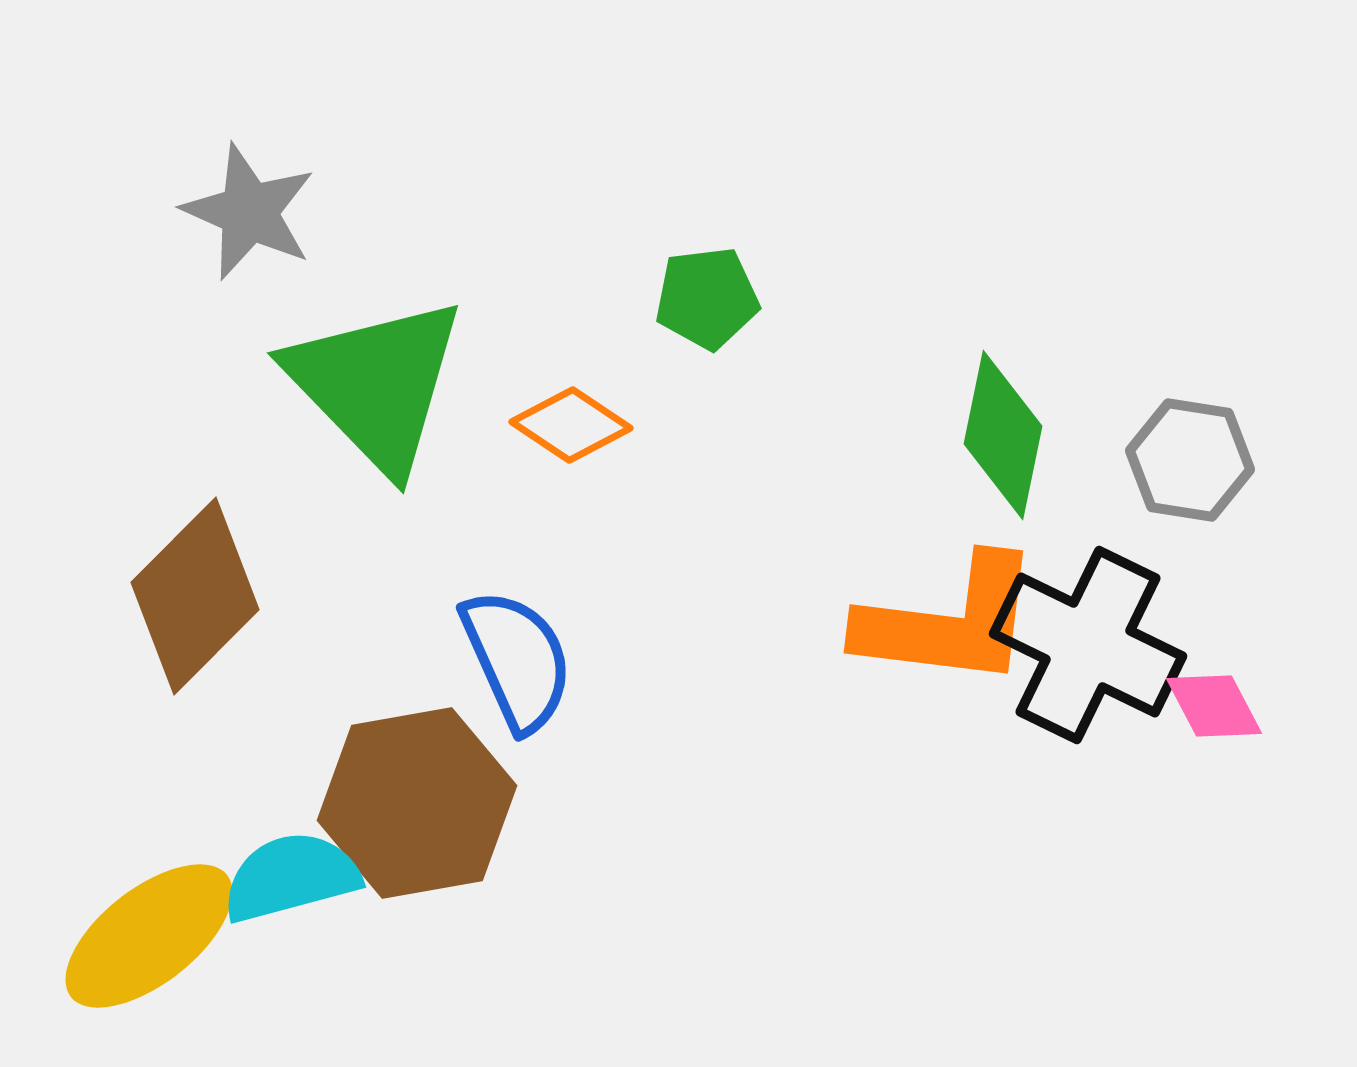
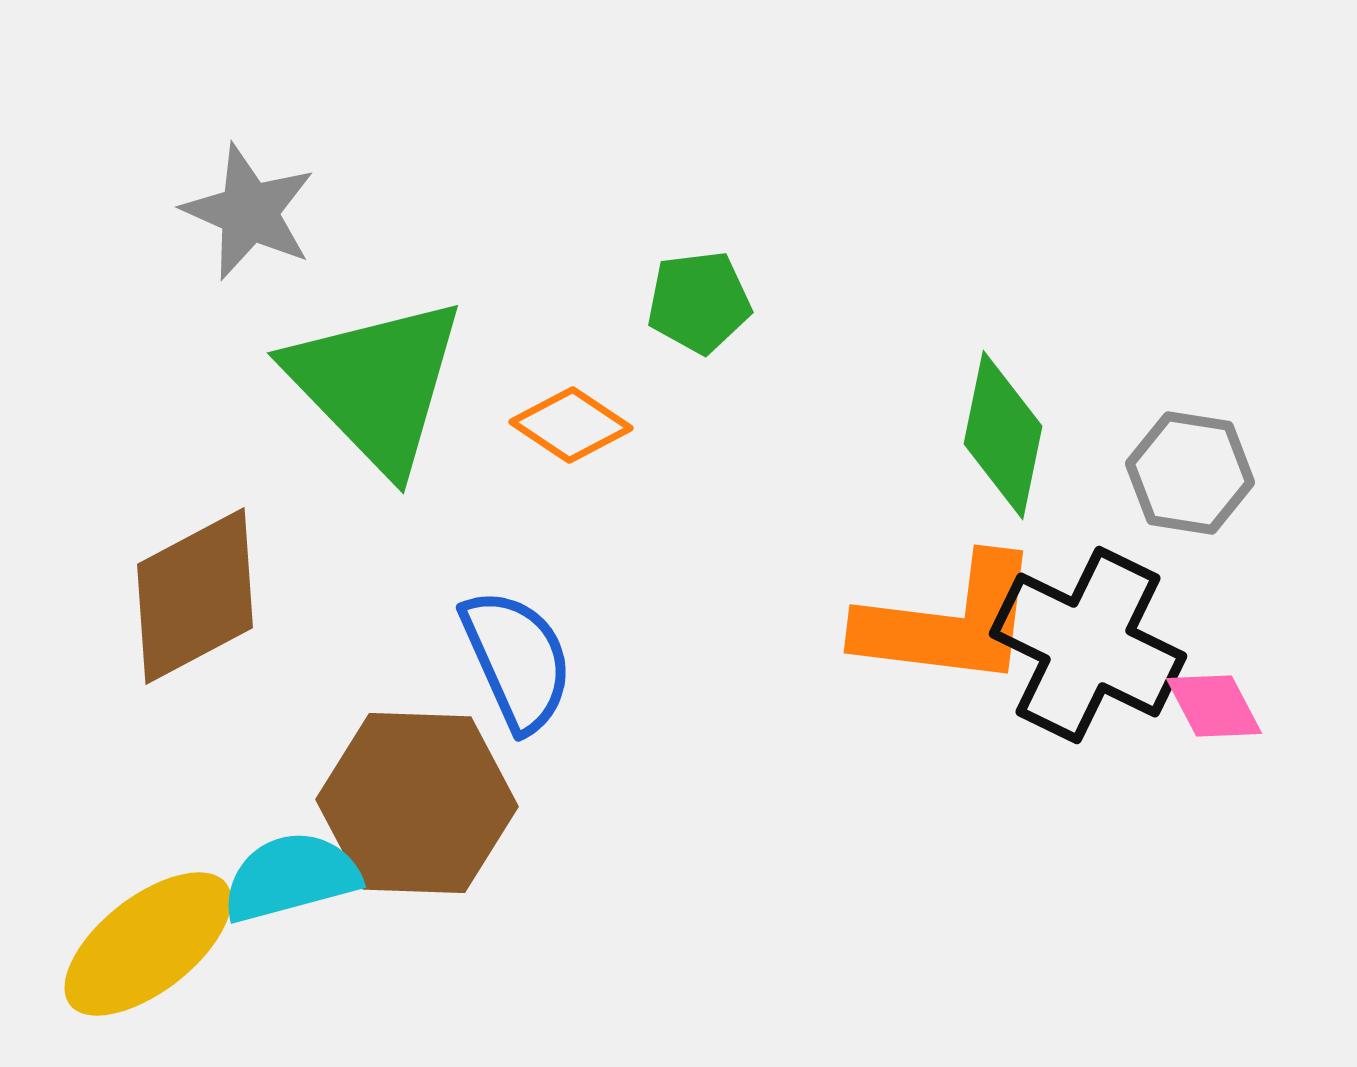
green pentagon: moved 8 px left, 4 px down
gray hexagon: moved 13 px down
brown diamond: rotated 17 degrees clockwise
brown hexagon: rotated 12 degrees clockwise
yellow ellipse: moved 1 px left, 8 px down
